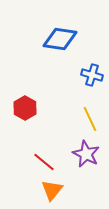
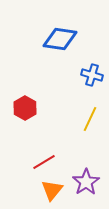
yellow line: rotated 50 degrees clockwise
purple star: moved 28 px down; rotated 12 degrees clockwise
red line: rotated 70 degrees counterclockwise
